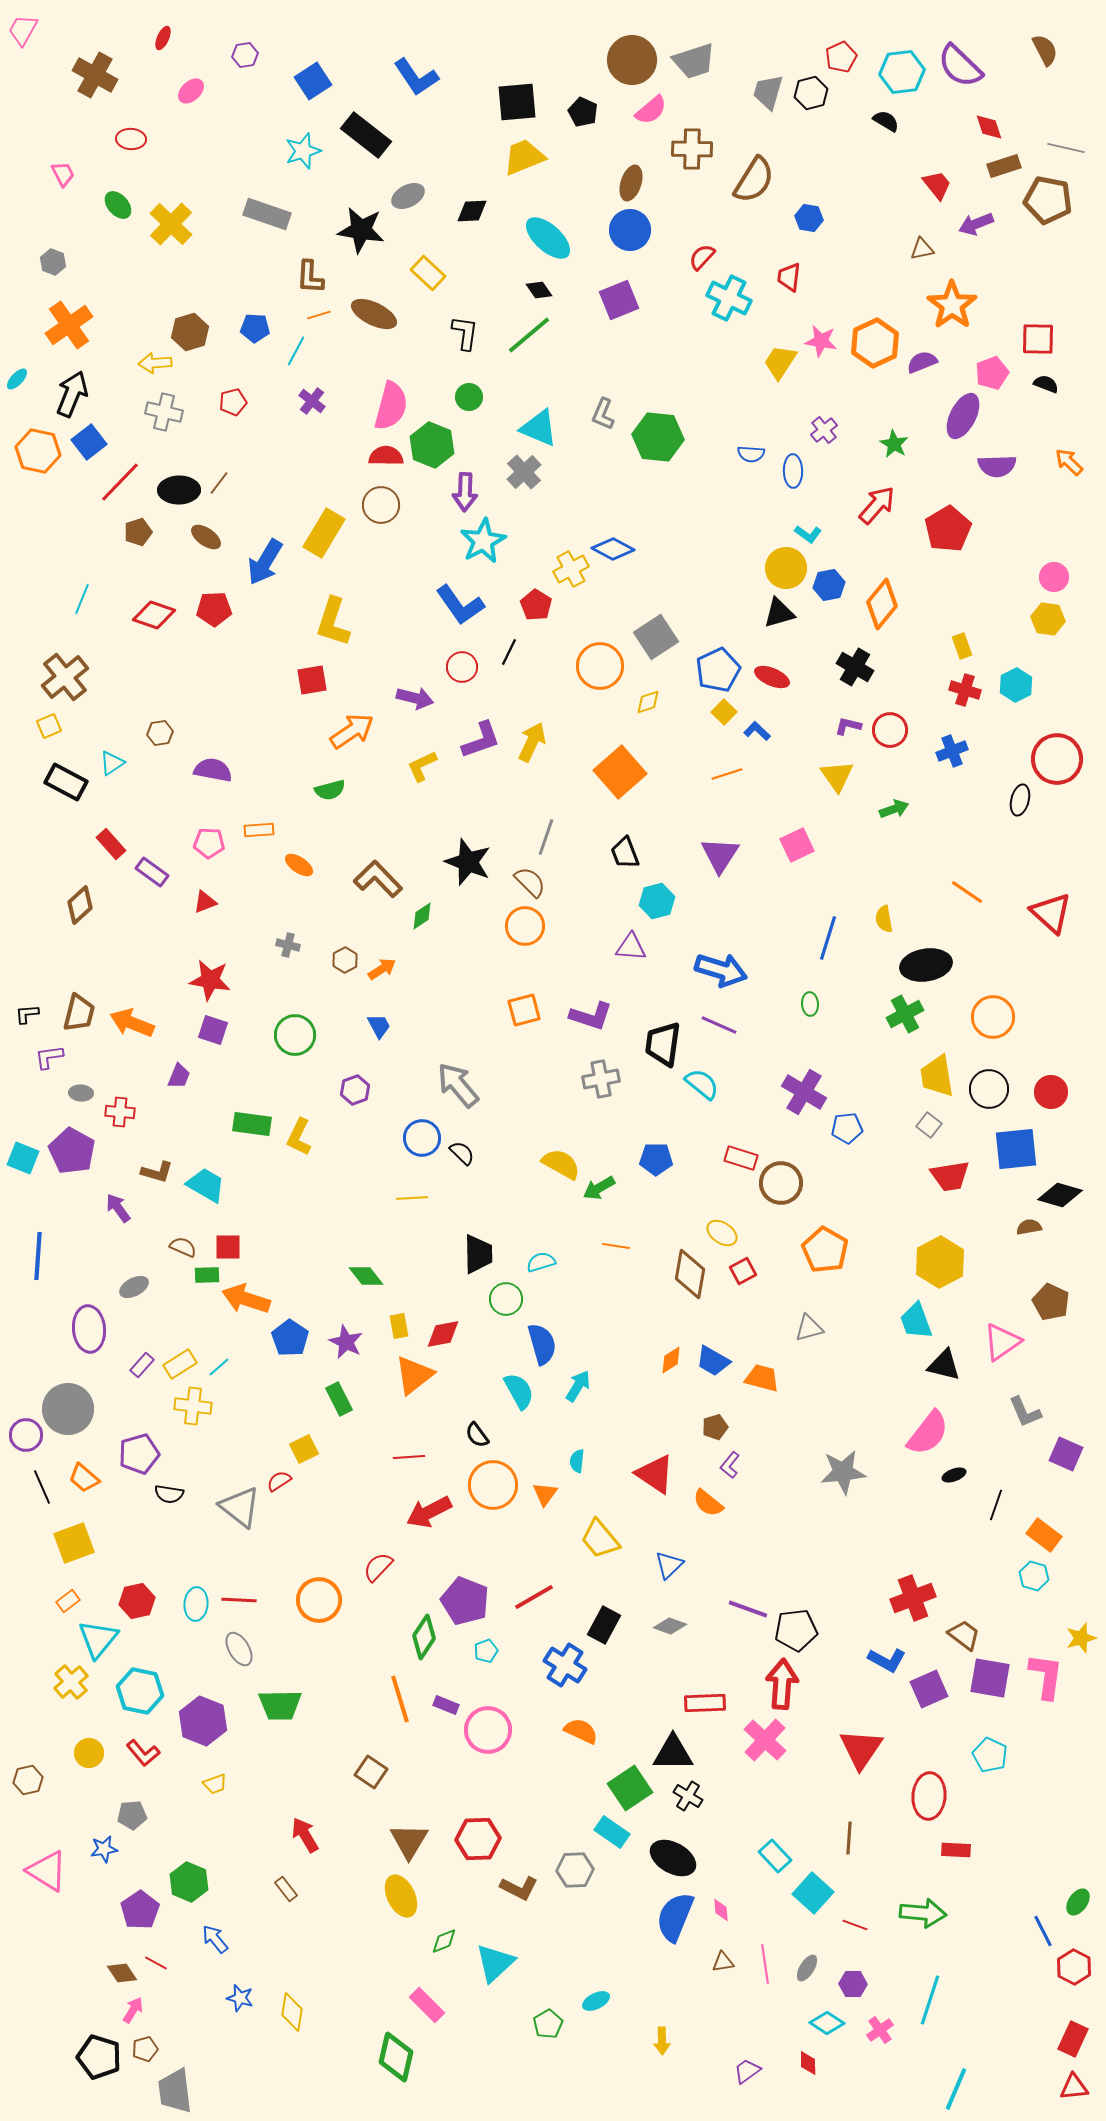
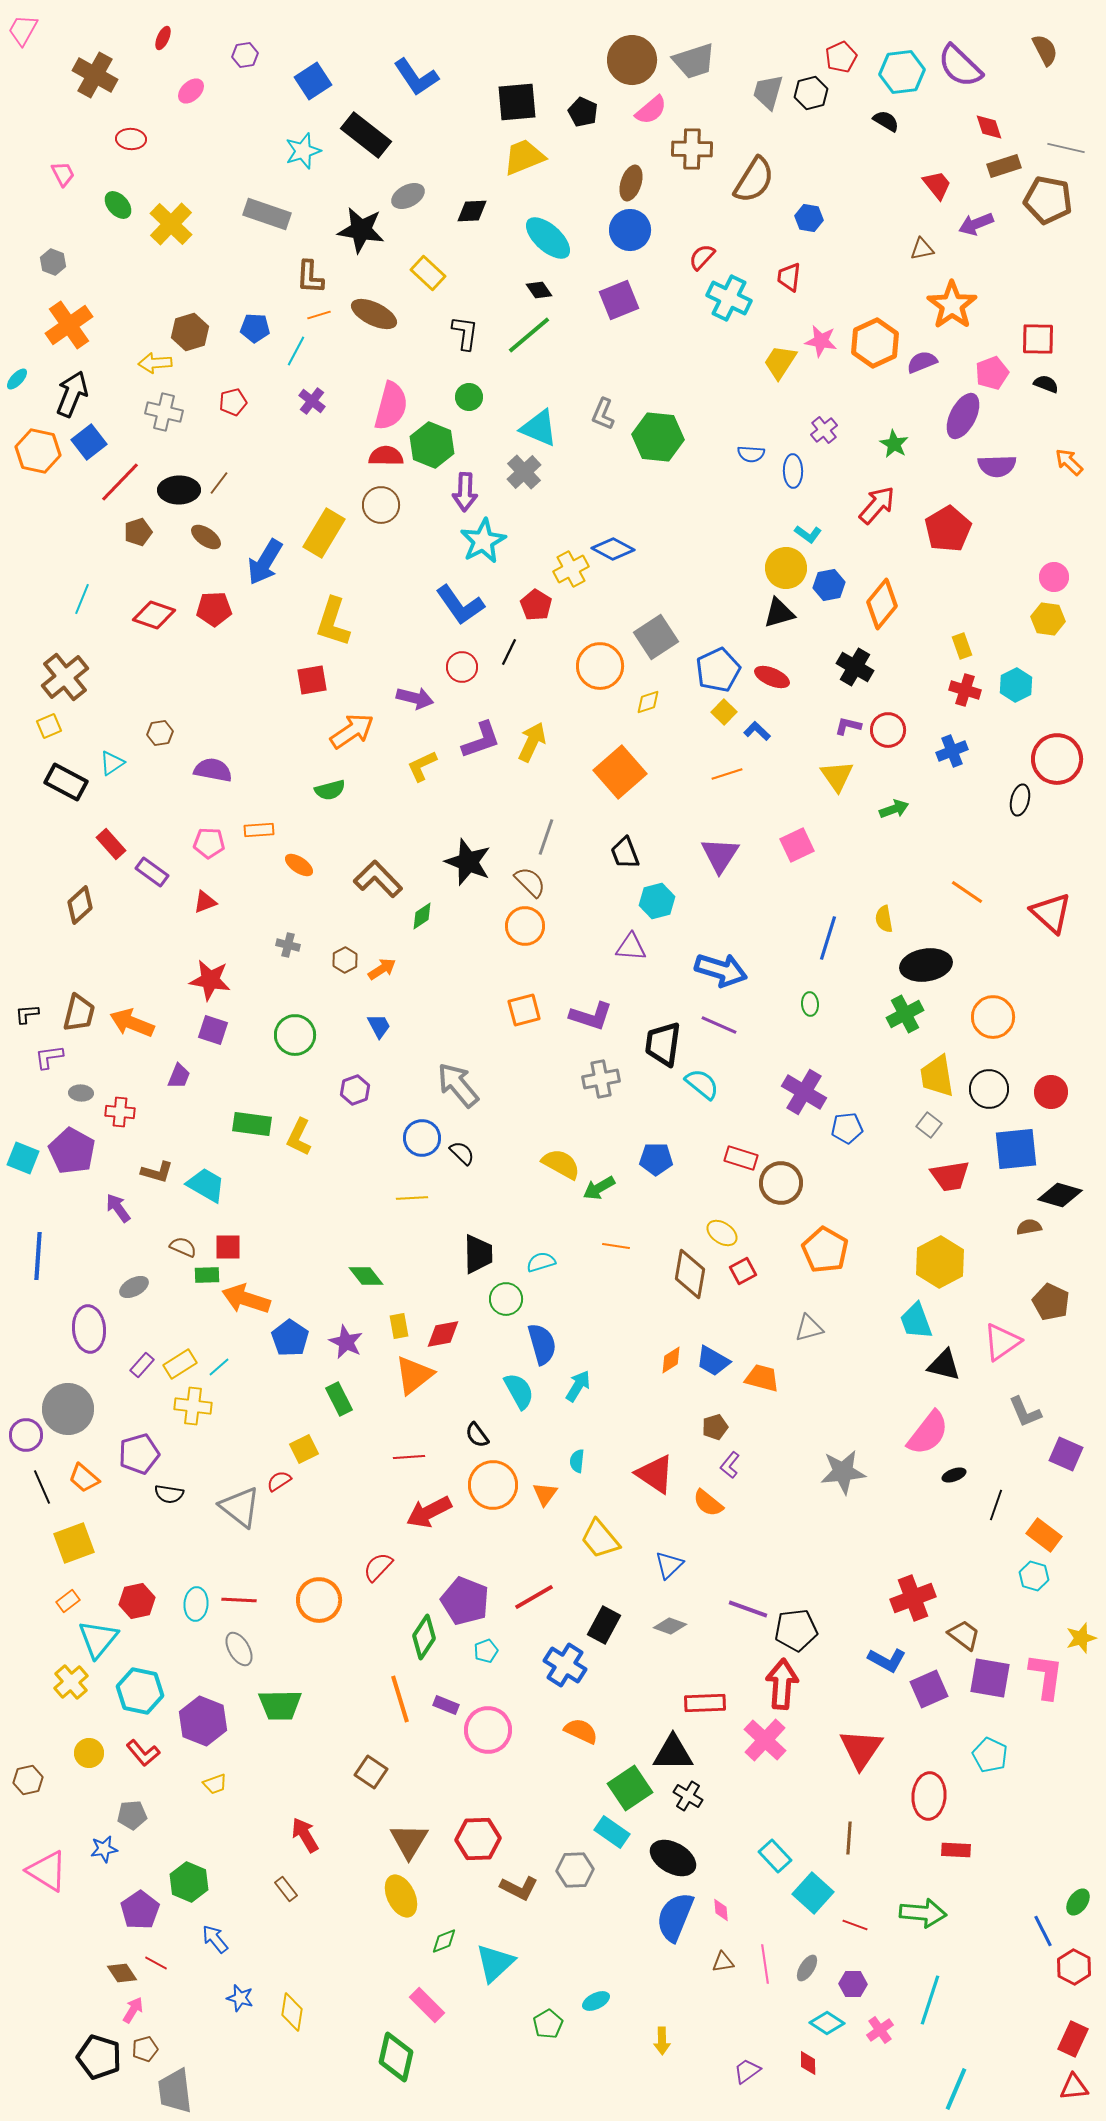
red circle at (890, 730): moved 2 px left
